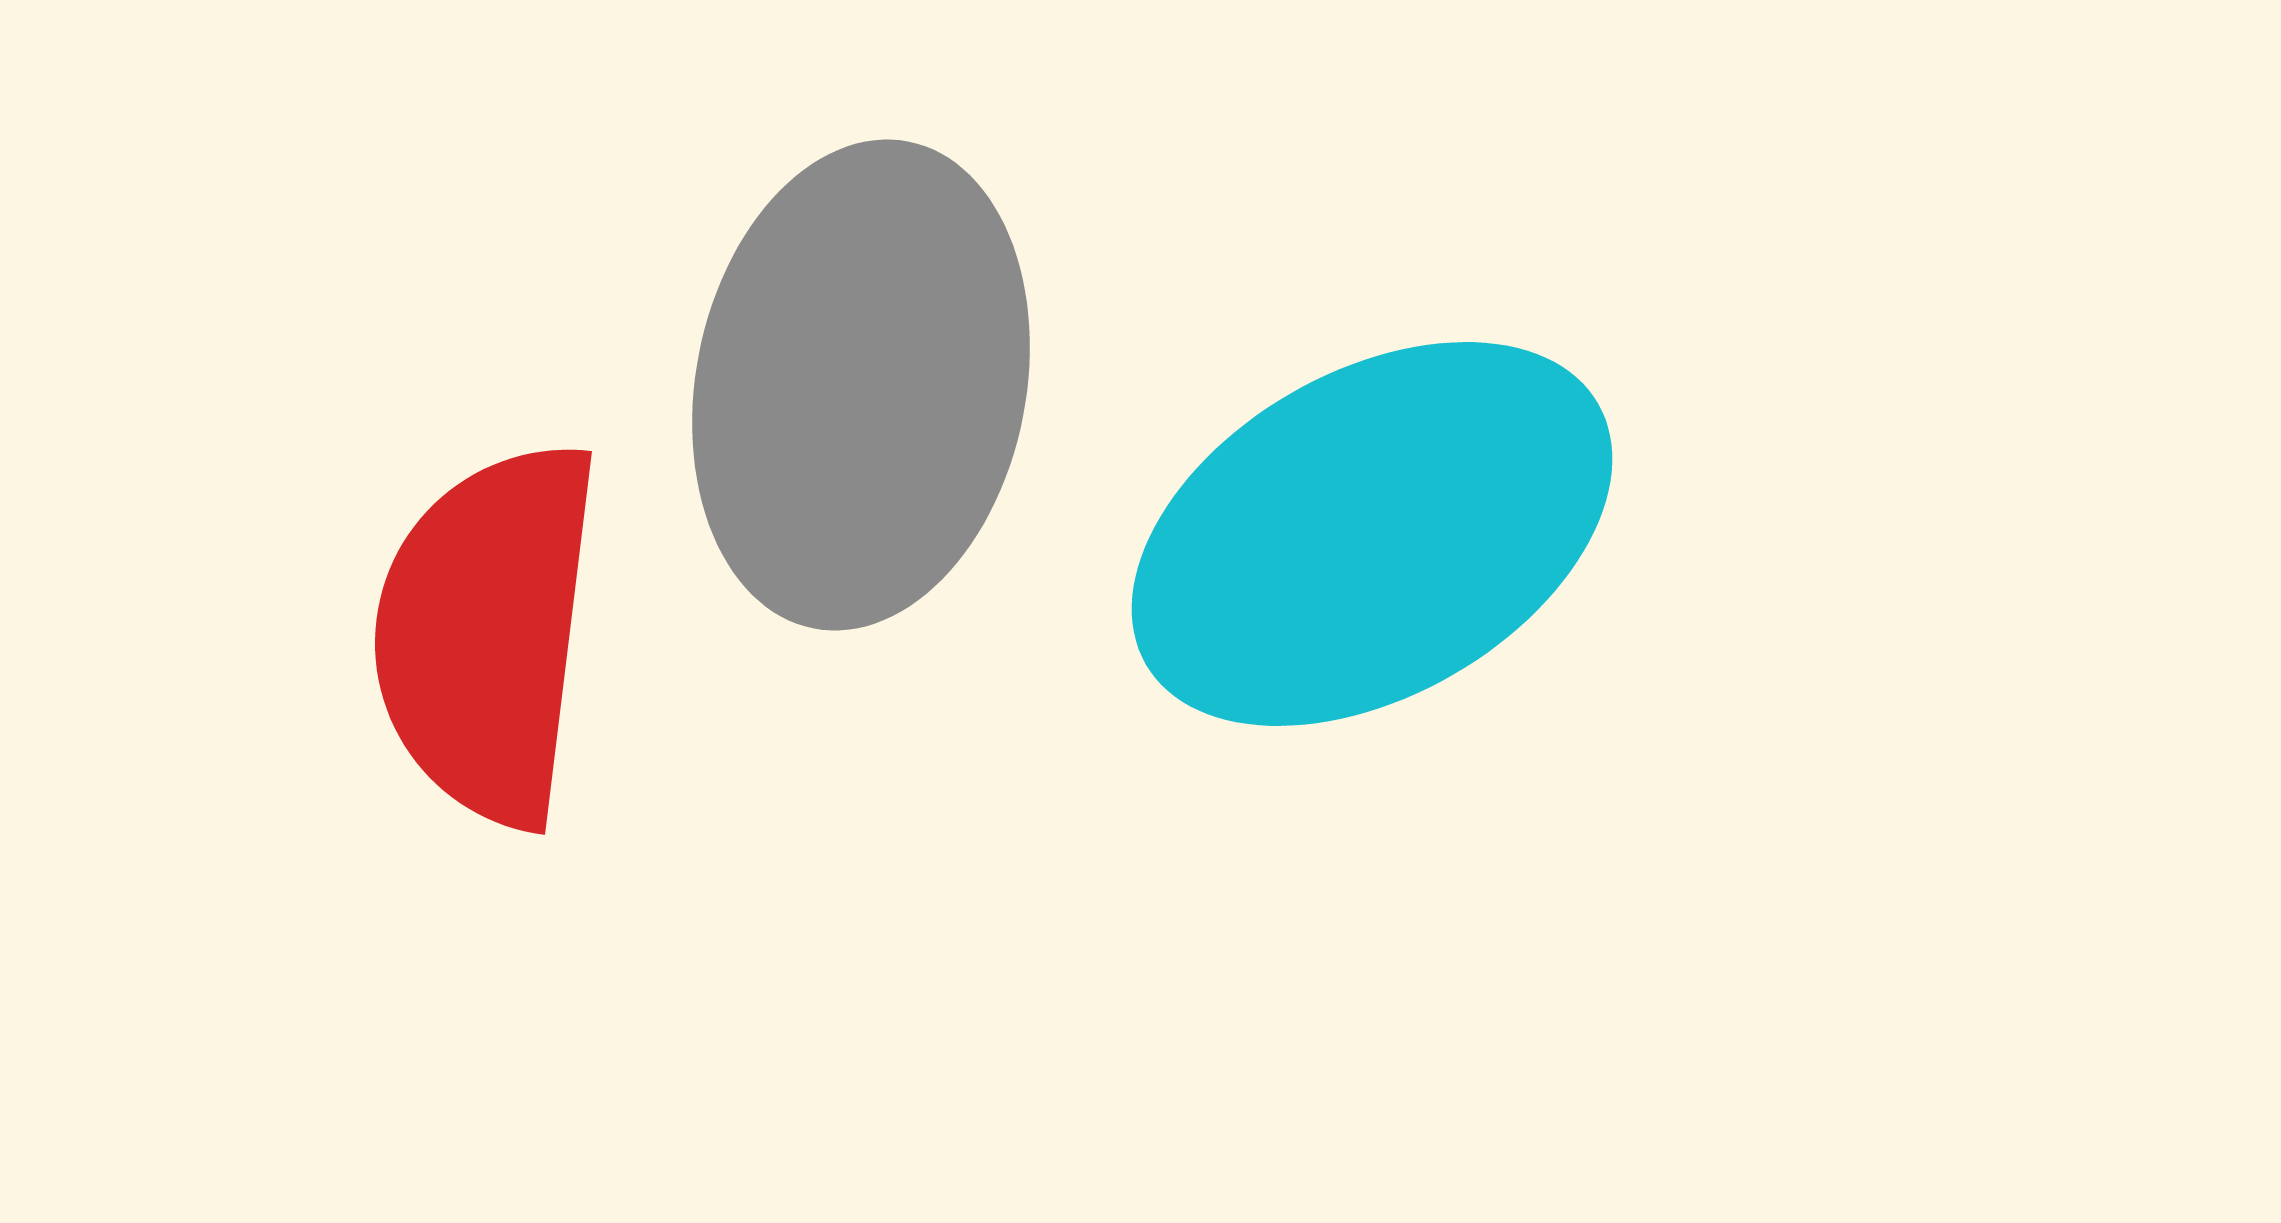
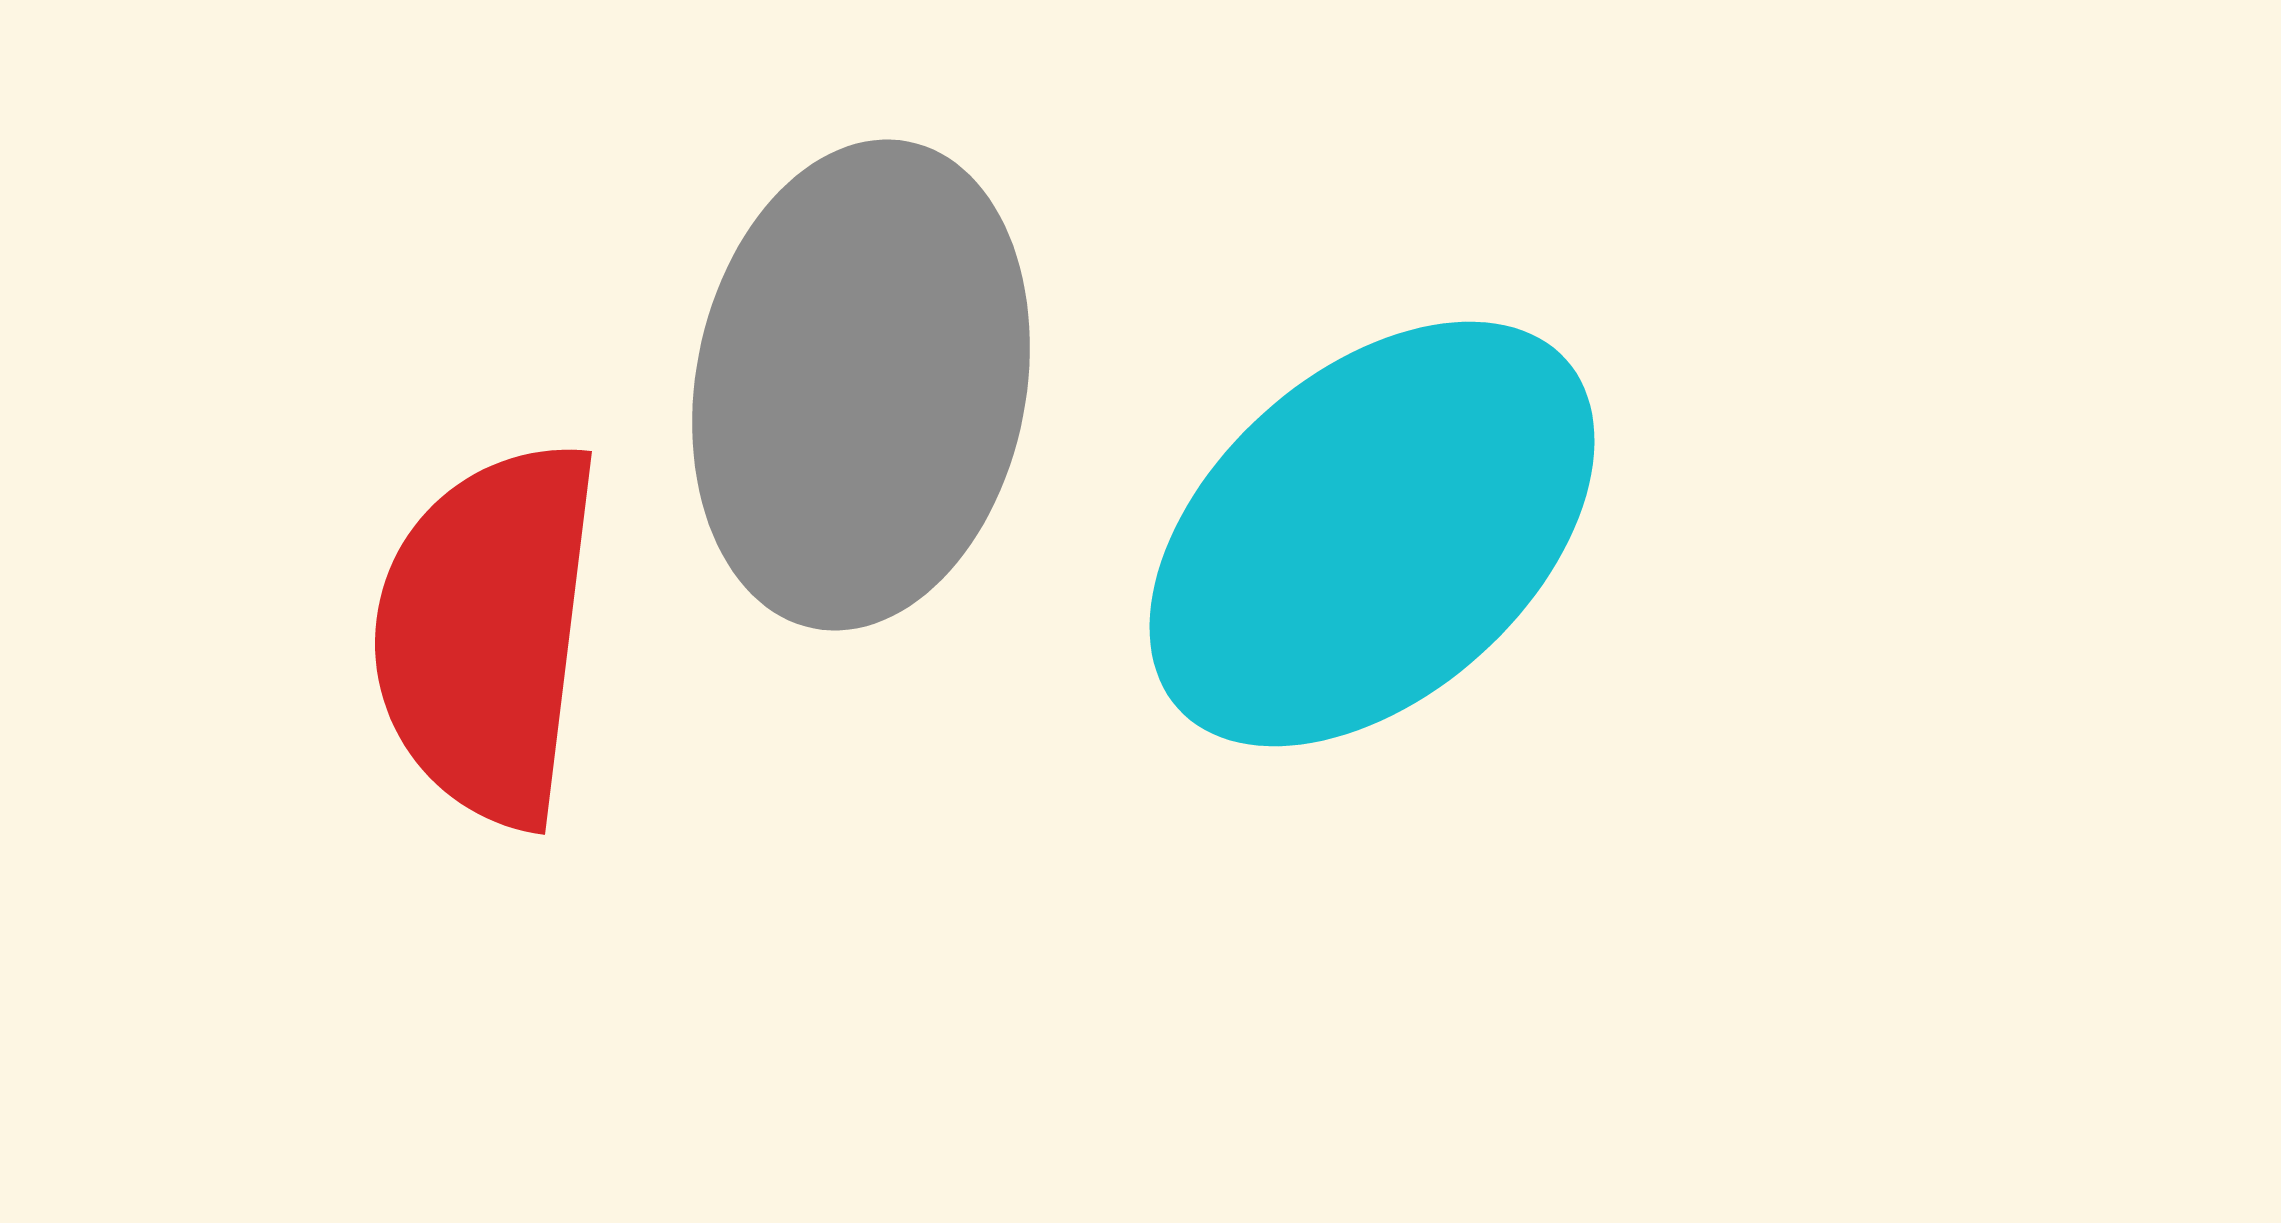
cyan ellipse: rotated 12 degrees counterclockwise
